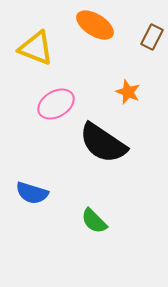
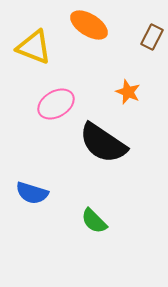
orange ellipse: moved 6 px left
yellow triangle: moved 2 px left, 1 px up
